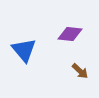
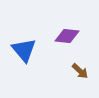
purple diamond: moved 3 px left, 2 px down
